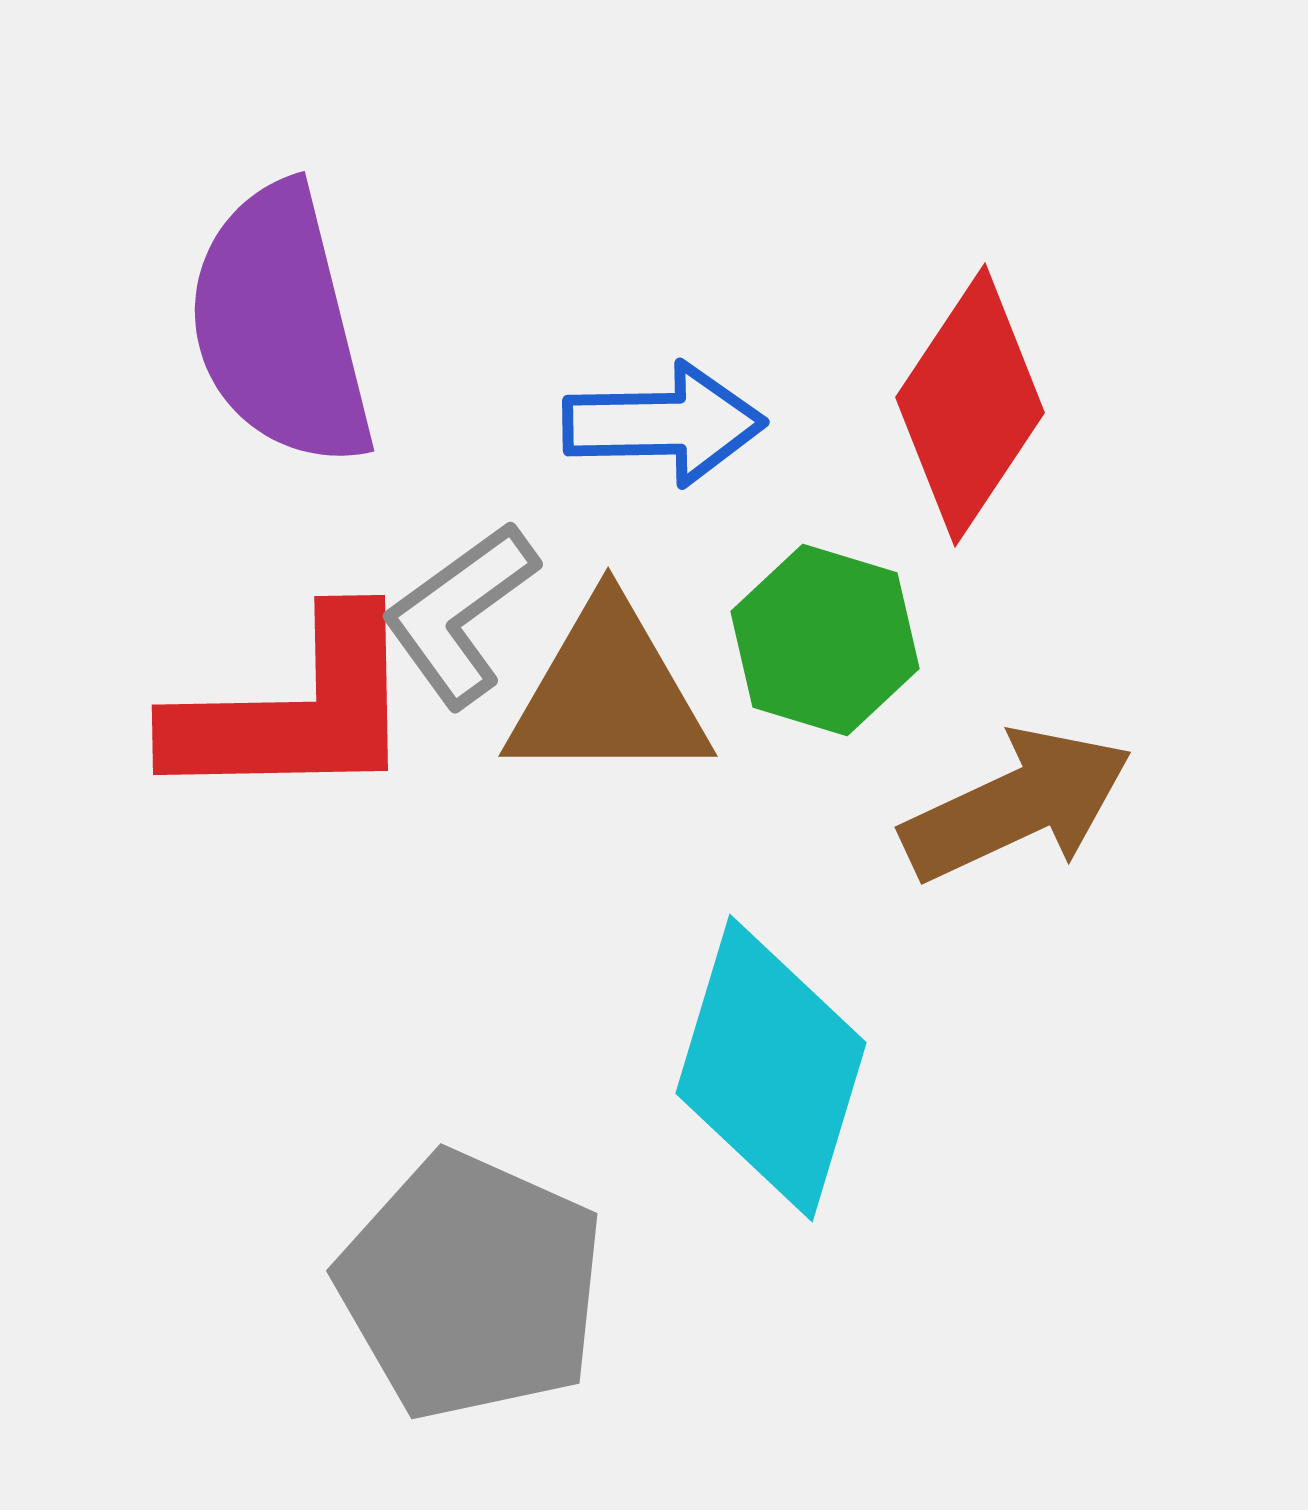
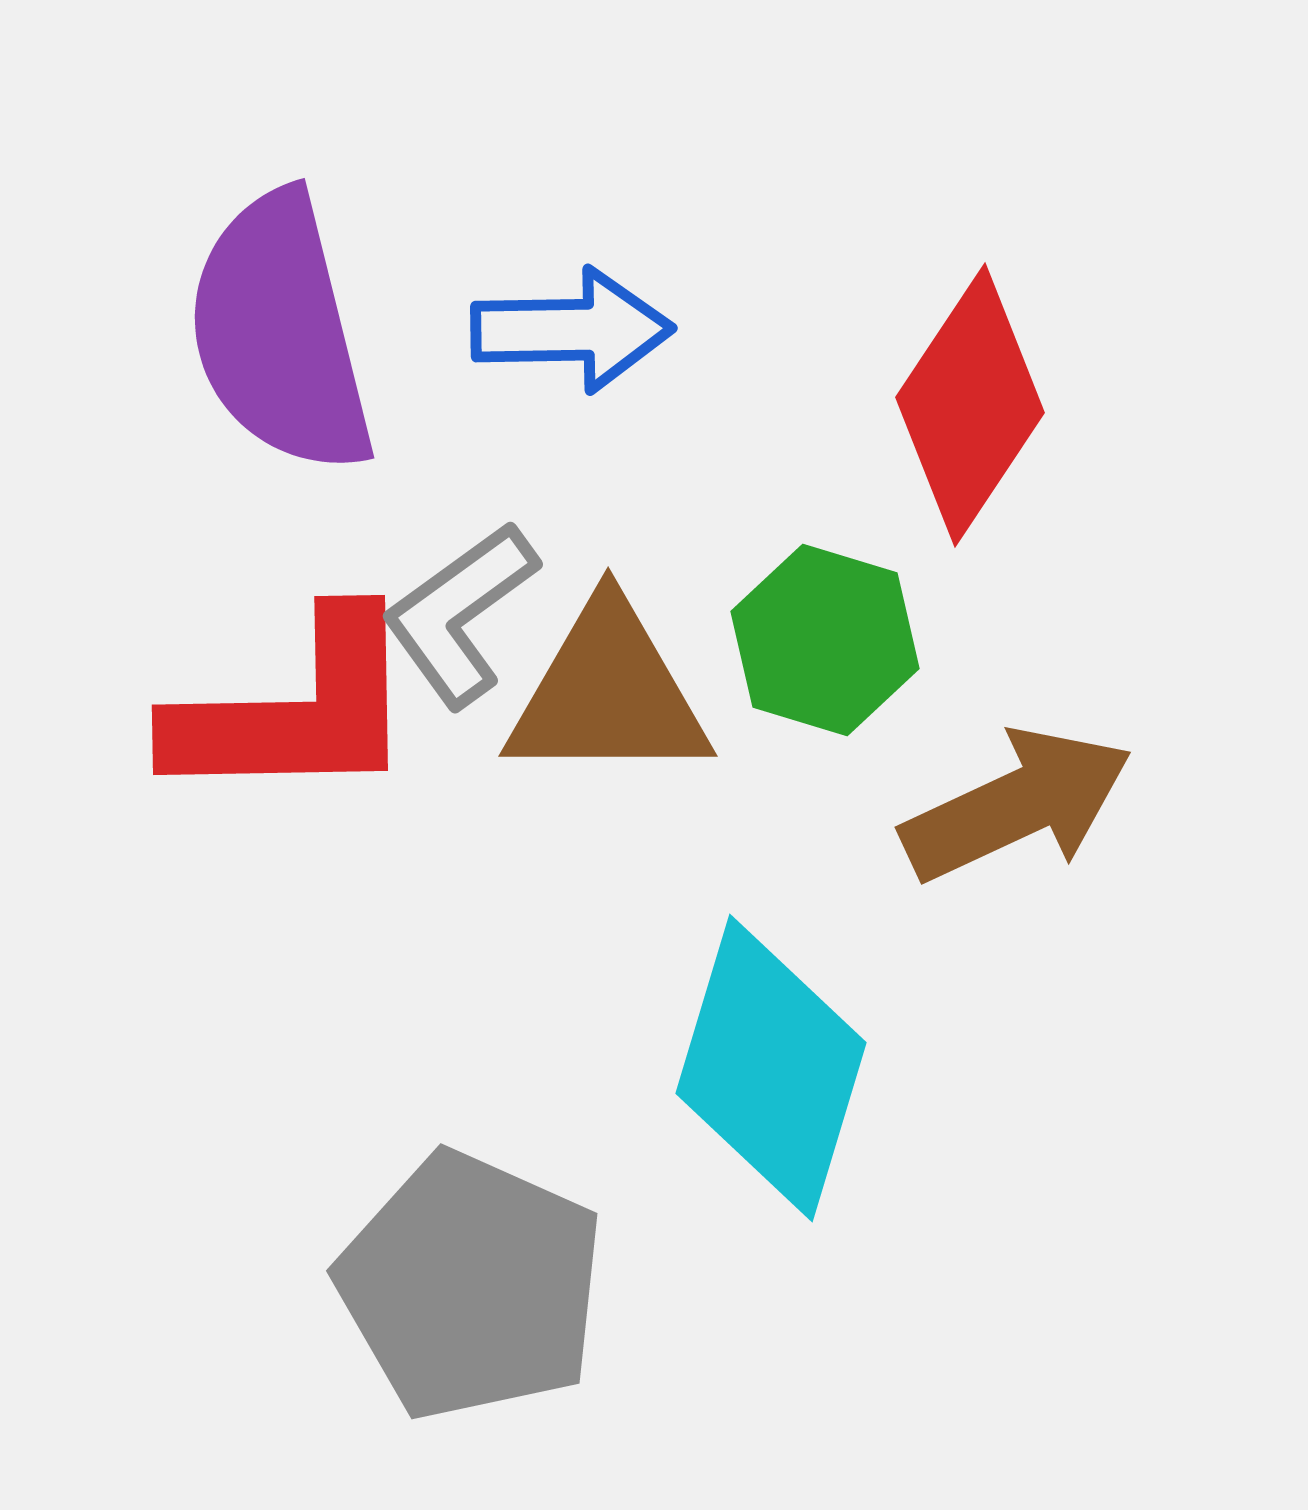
purple semicircle: moved 7 px down
blue arrow: moved 92 px left, 94 px up
